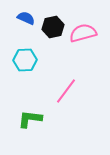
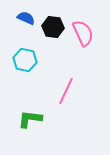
black hexagon: rotated 20 degrees clockwise
pink semicircle: rotated 80 degrees clockwise
cyan hexagon: rotated 15 degrees clockwise
pink line: rotated 12 degrees counterclockwise
